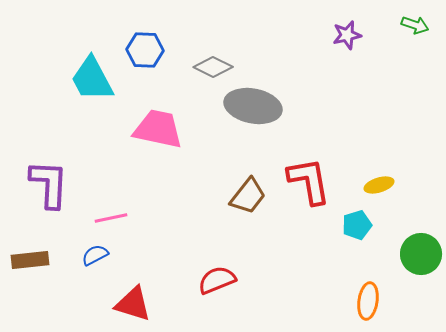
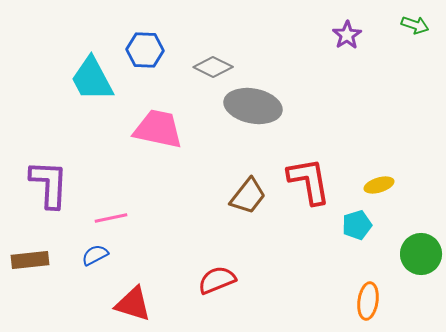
purple star: rotated 20 degrees counterclockwise
